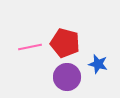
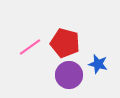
pink line: rotated 25 degrees counterclockwise
purple circle: moved 2 px right, 2 px up
